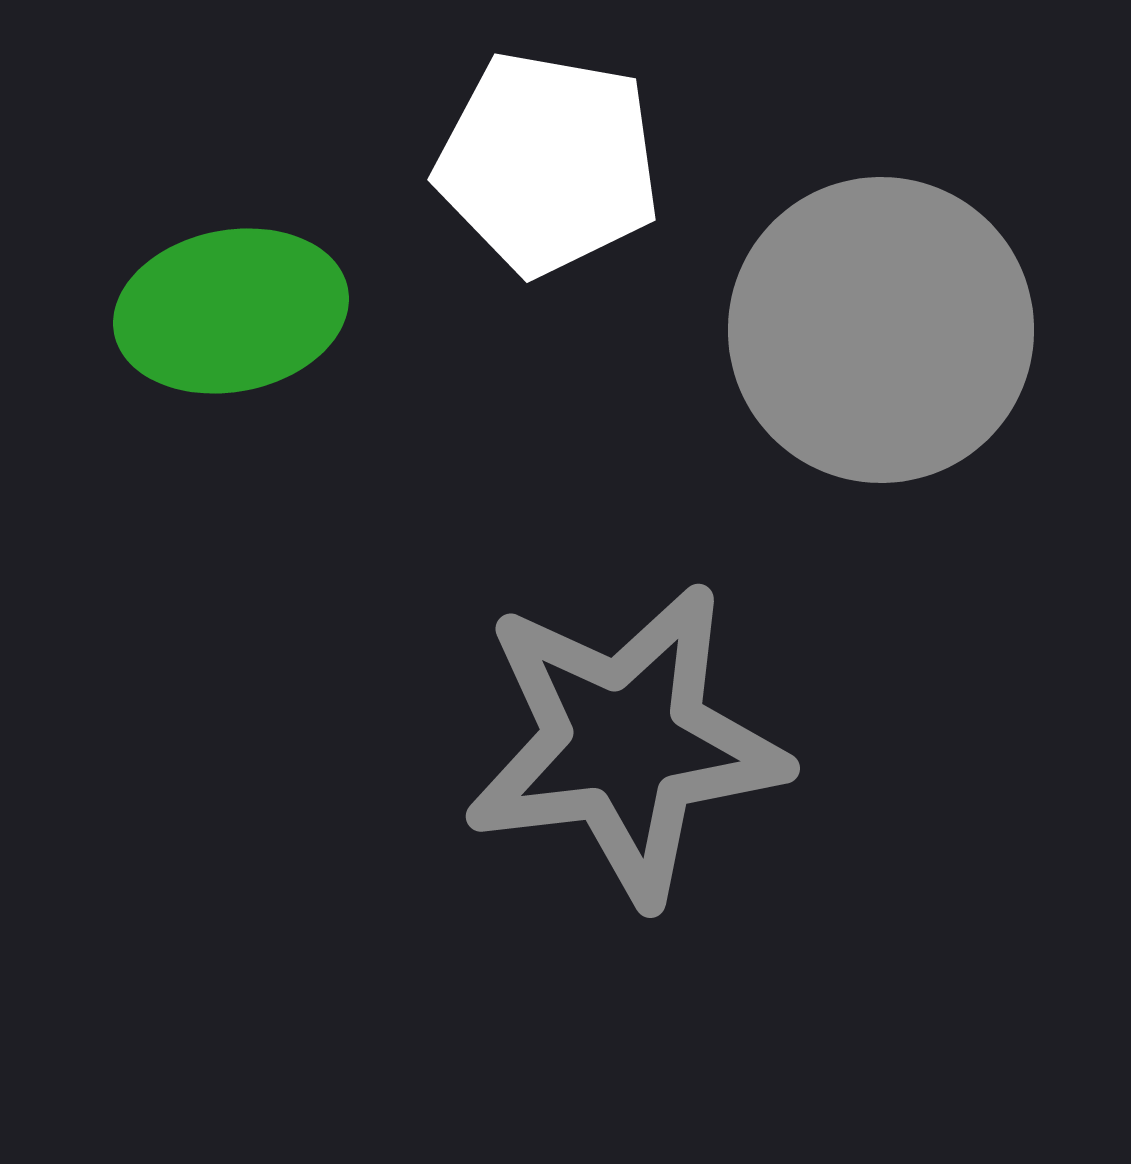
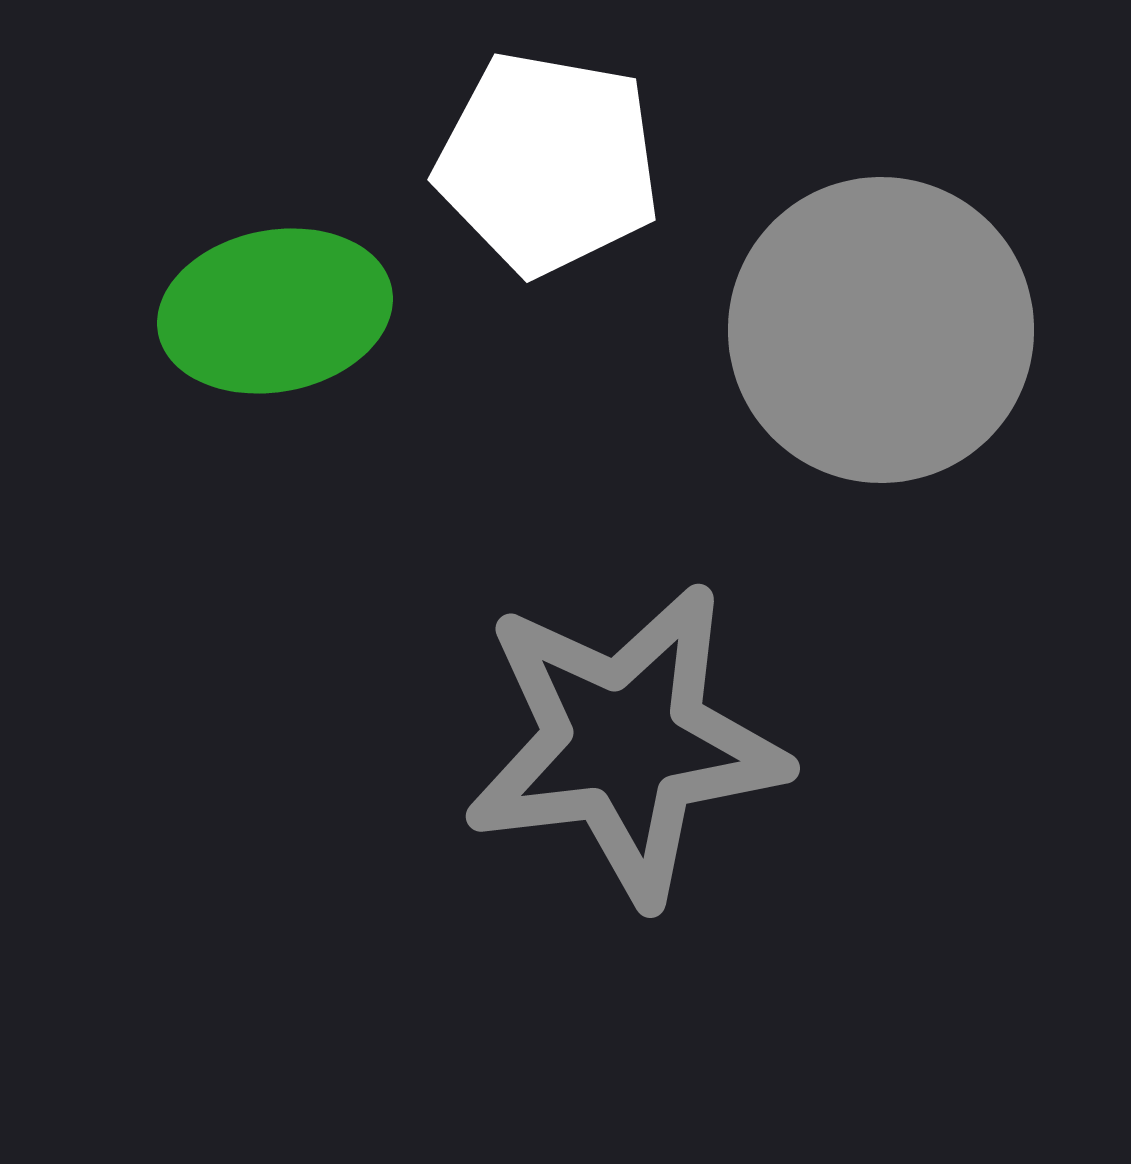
green ellipse: moved 44 px right
